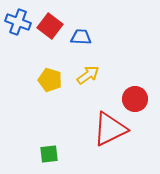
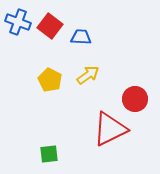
yellow pentagon: rotated 10 degrees clockwise
